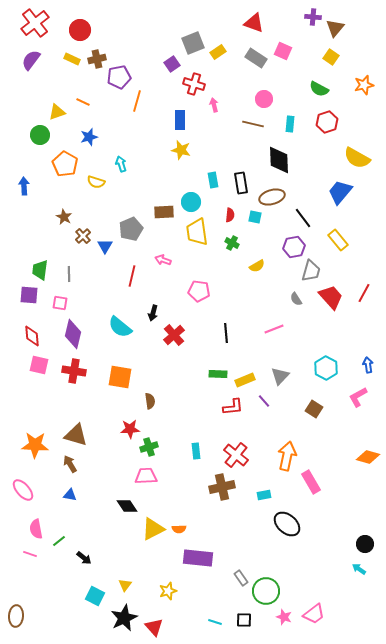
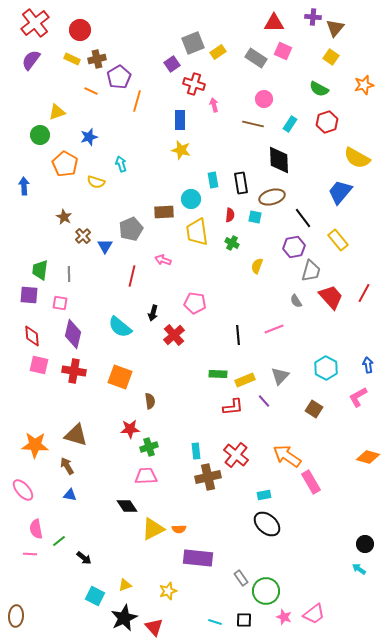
red triangle at (254, 23): moved 20 px right; rotated 20 degrees counterclockwise
purple pentagon at (119, 77): rotated 20 degrees counterclockwise
orange line at (83, 102): moved 8 px right, 11 px up
cyan rectangle at (290, 124): rotated 28 degrees clockwise
cyan circle at (191, 202): moved 3 px up
yellow semicircle at (257, 266): rotated 140 degrees clockwise
pink pentagon at (199, 291): moved 4 px left, 12 px down
gray semicircle at (296, 299): moved 2 px down
black line at (226, 333): moved 12 px right, 2 px down
orange square at (120, 377): rotated 10 degrees clockwise
orange arrow at (287, 456): rotated 68 degrees counterclockwise
brown arrow at (70, 464): moved 3 px left, 2 px down
brown cross at (222, 487): moved 14 px left, 10 px up
black ellipse at (287, 524): moved 20 px left
pink line at (30, 554): rotated 16 degrees counterclockwise
yellow triangle at (125, 585): rotated 32 degrees clockwise
